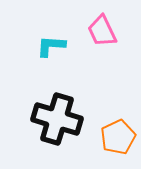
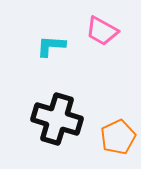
pink trapezoid: rotated 36 degrees counterclockwise
